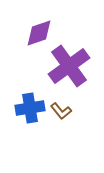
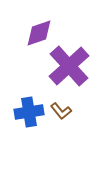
purple cross: rotated 6 degrees counterclockwise
blue cross: moved 1 px left, 4 px down
